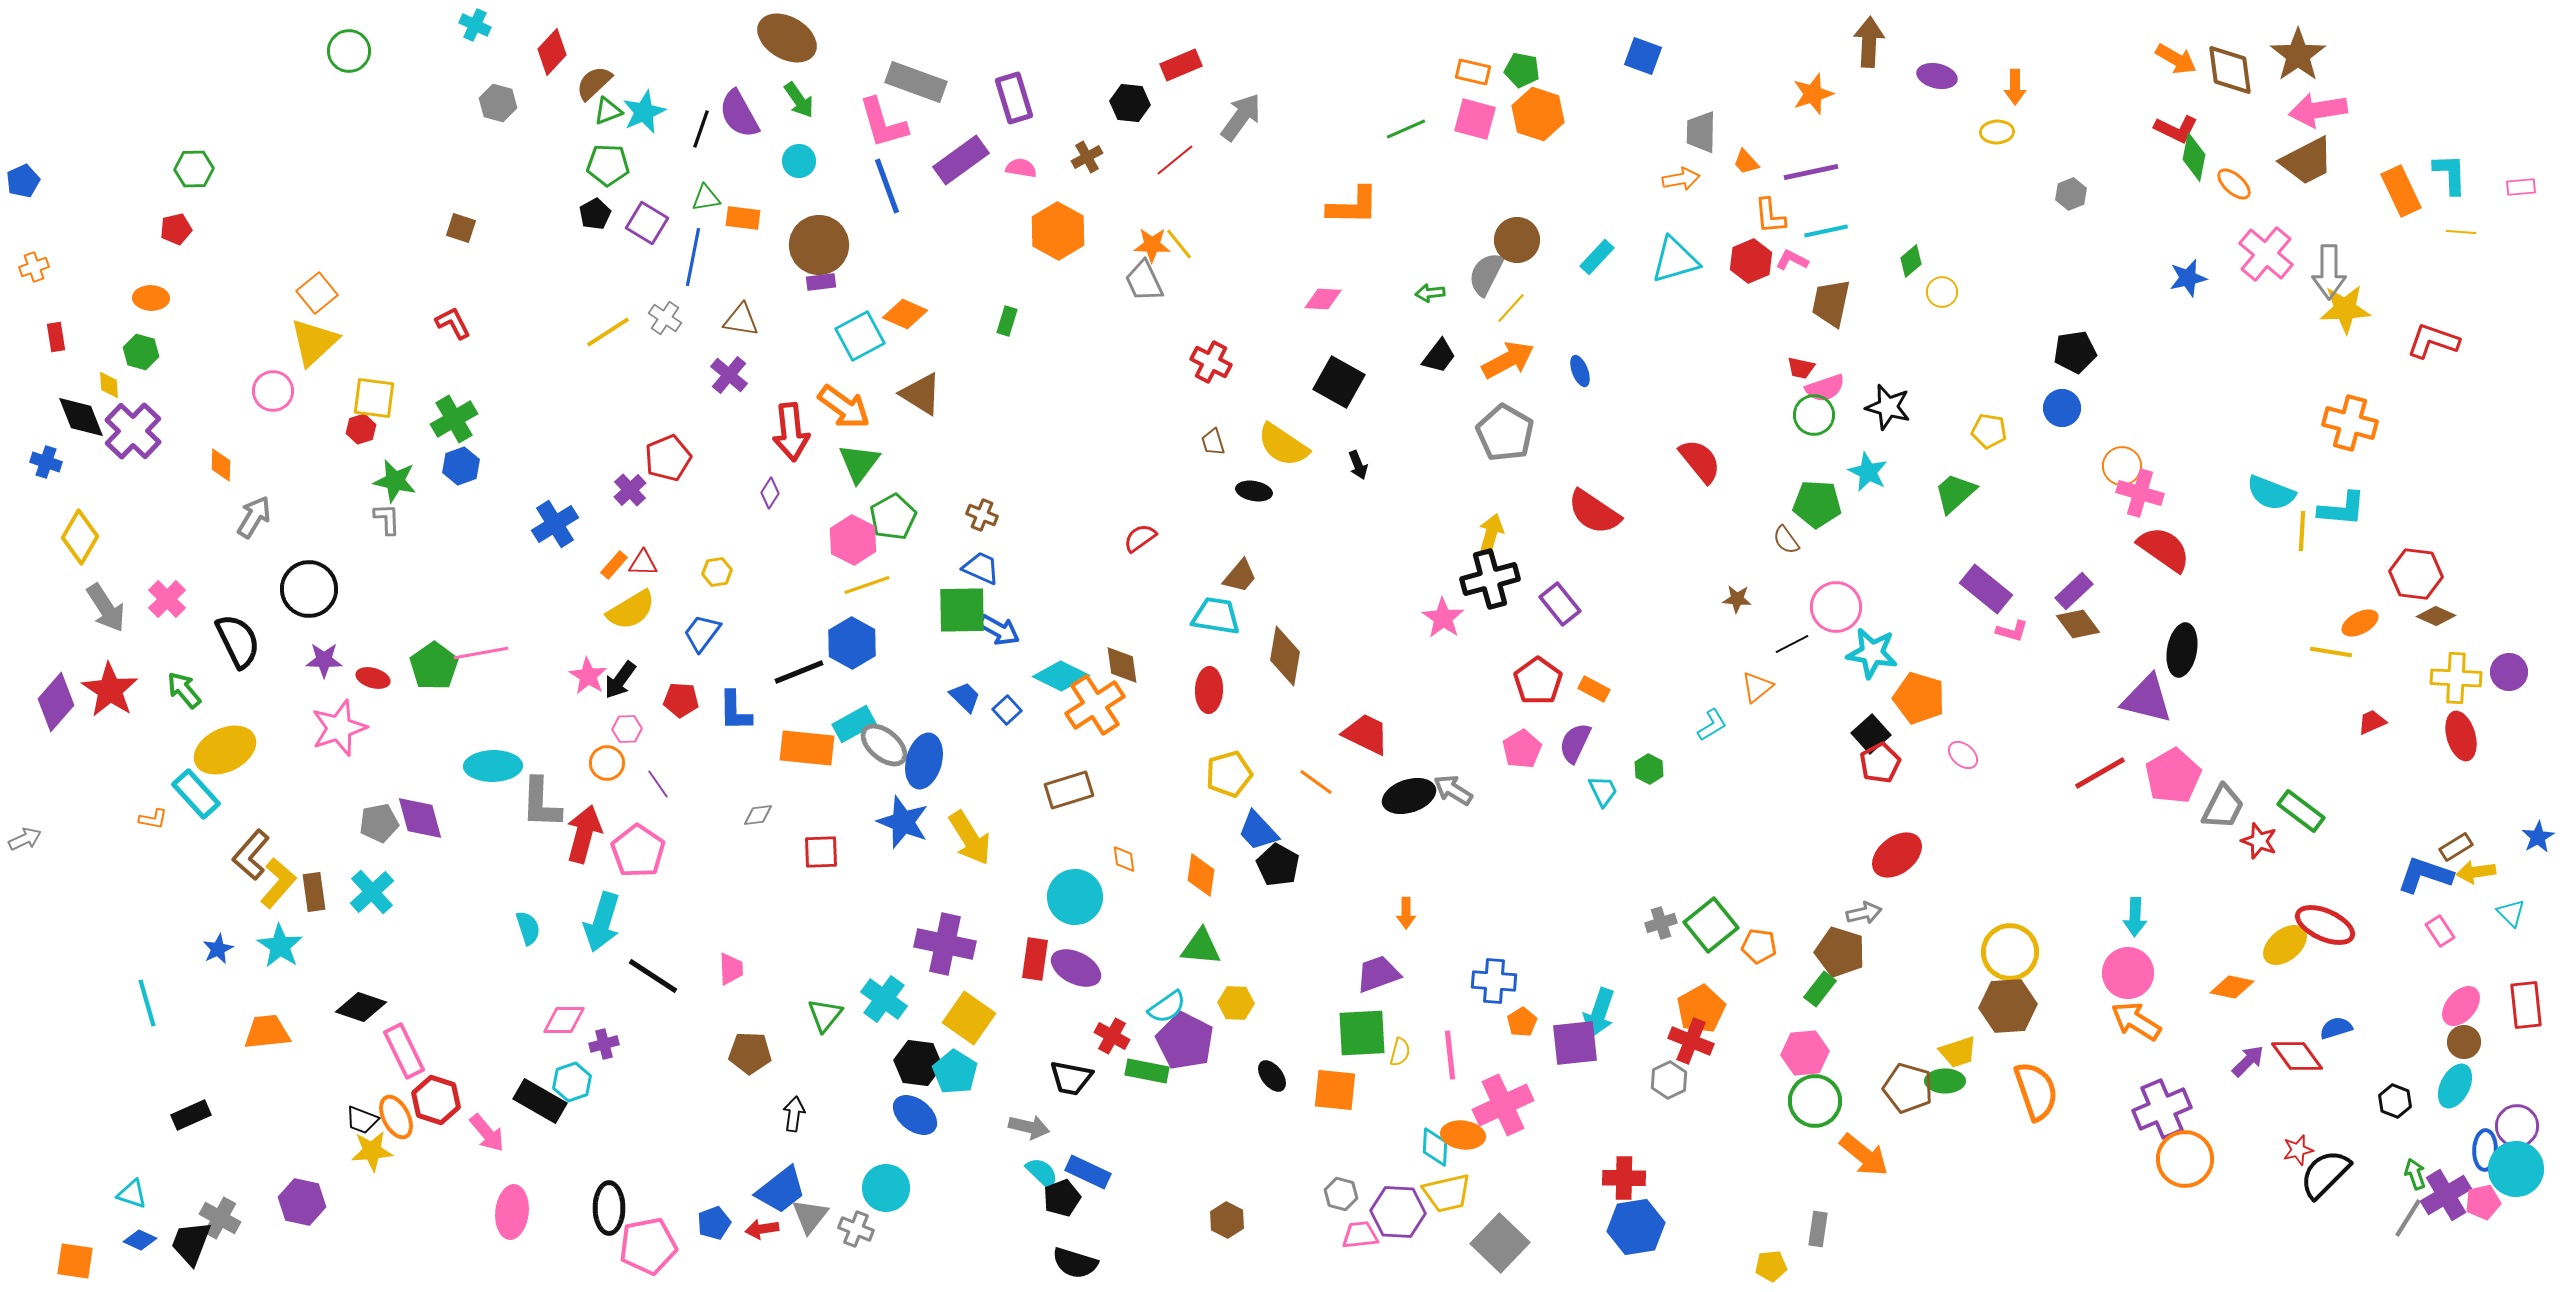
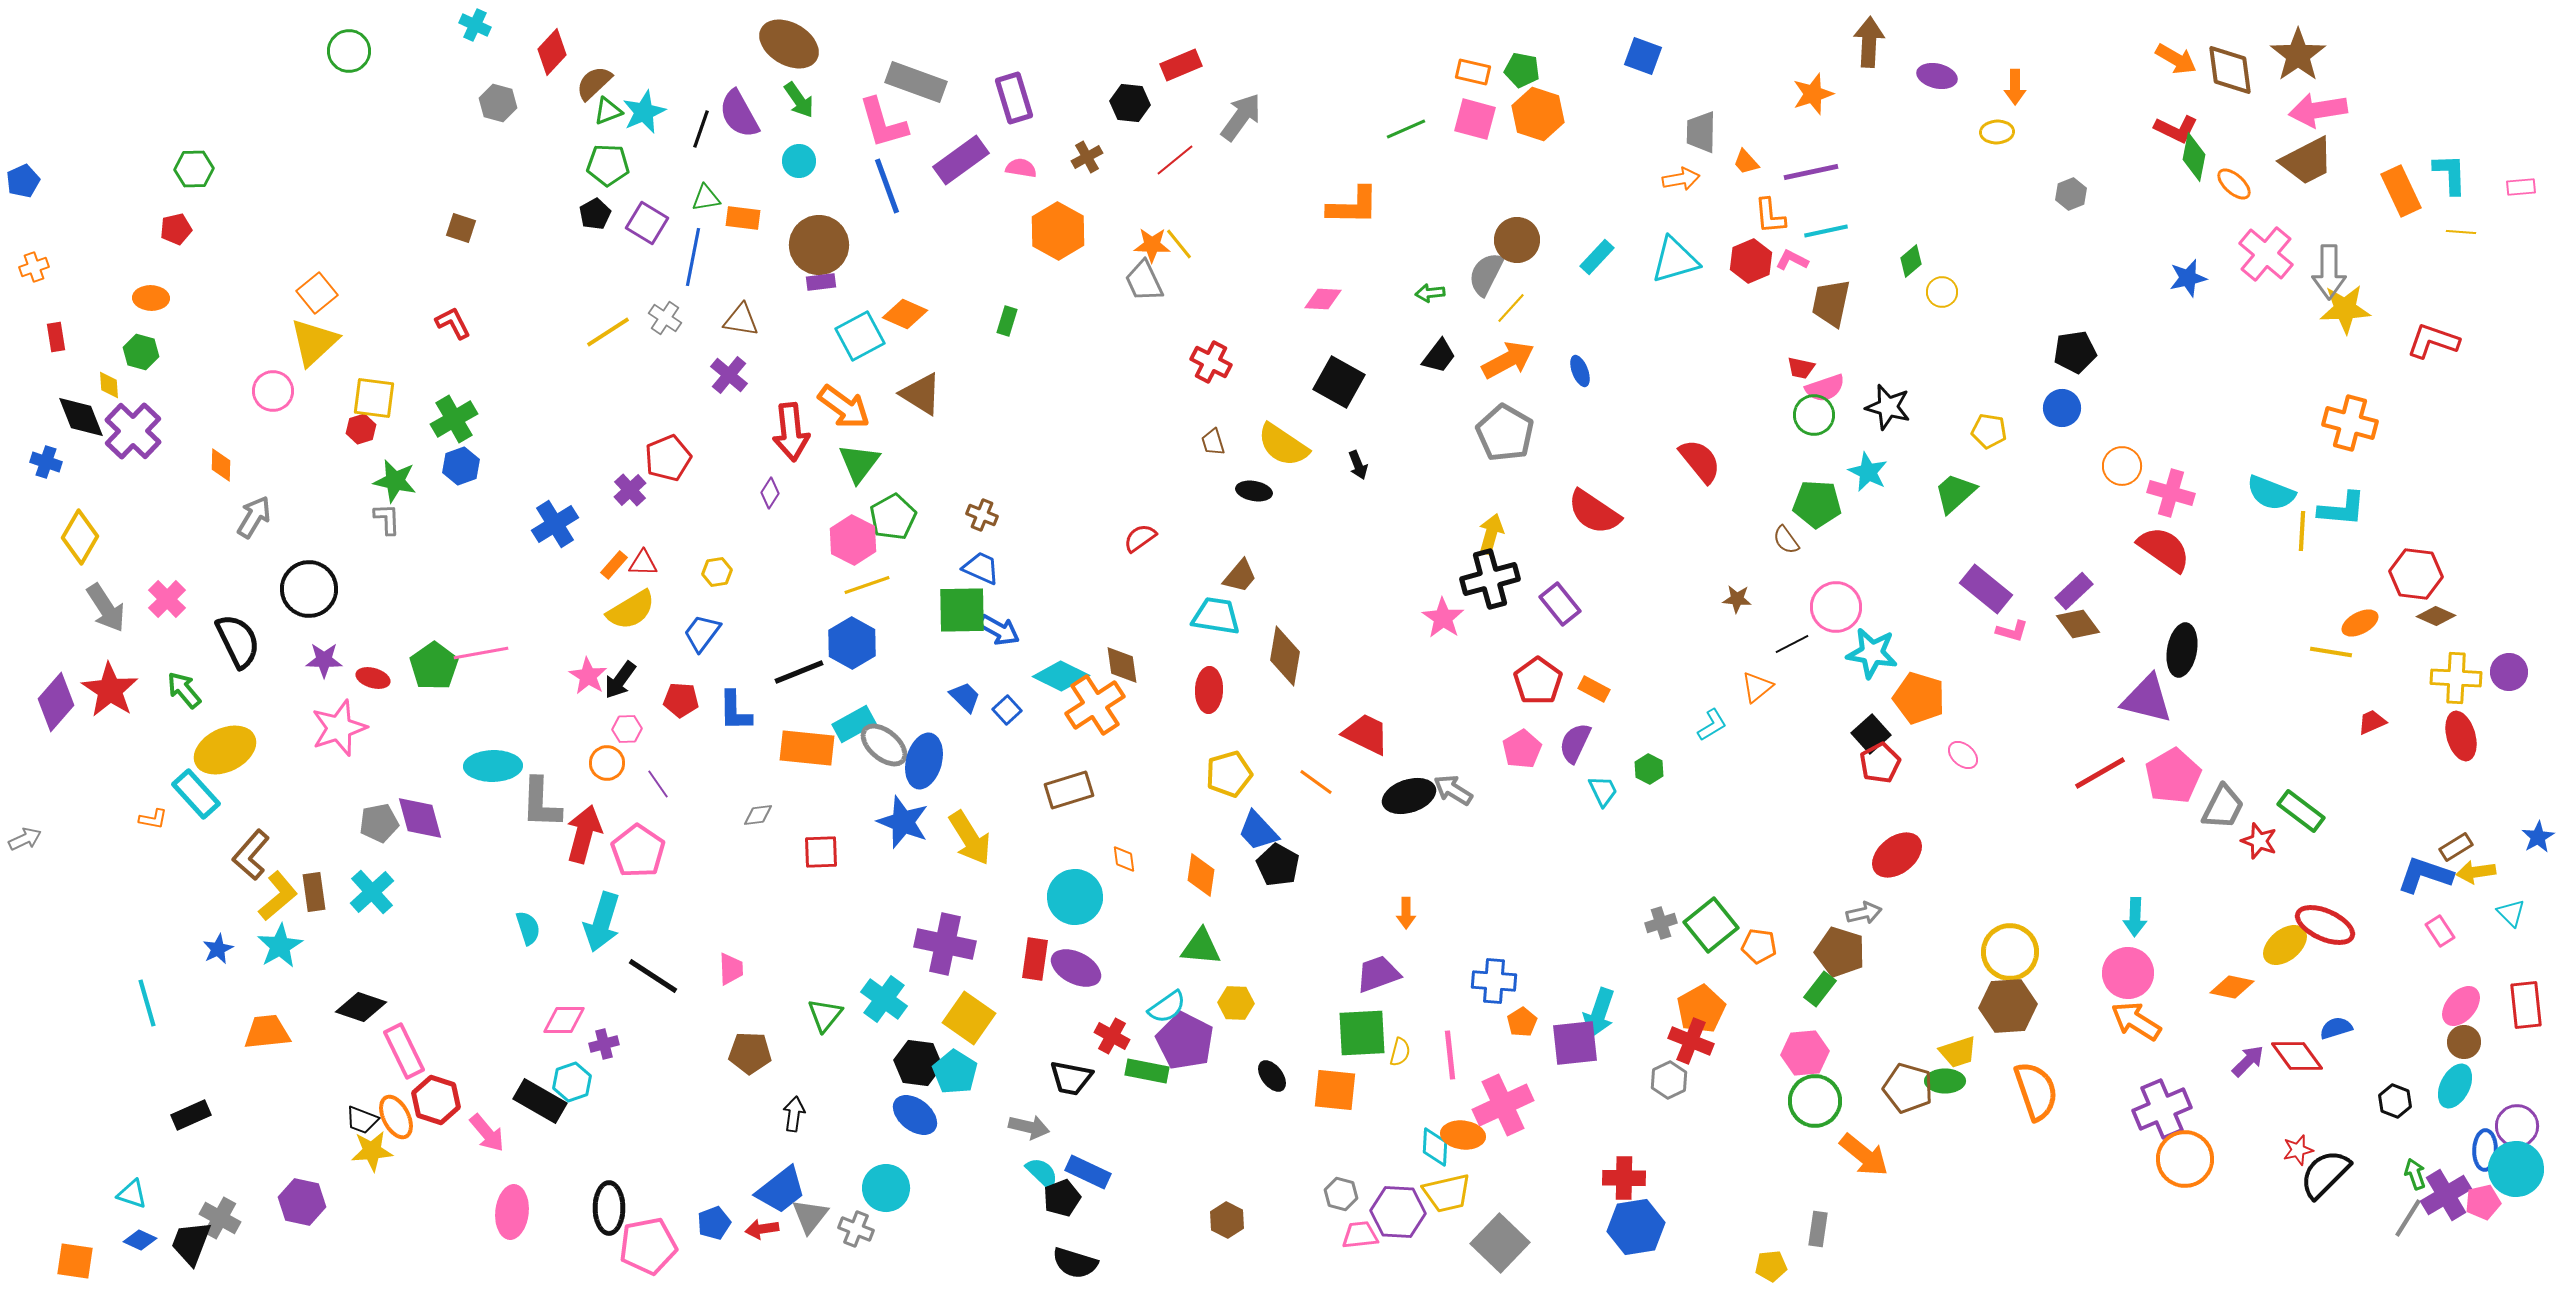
brown ellipse at (787, 38): moved 2 px right, 6 px down
pink cross at (2140, 493): moved 31 px right
yellow L-shape at (278, 883): moved 13 px down; rotated 9 degrees clockwise
cyan star at (280, 946): rotated 9 degrees clockwise
